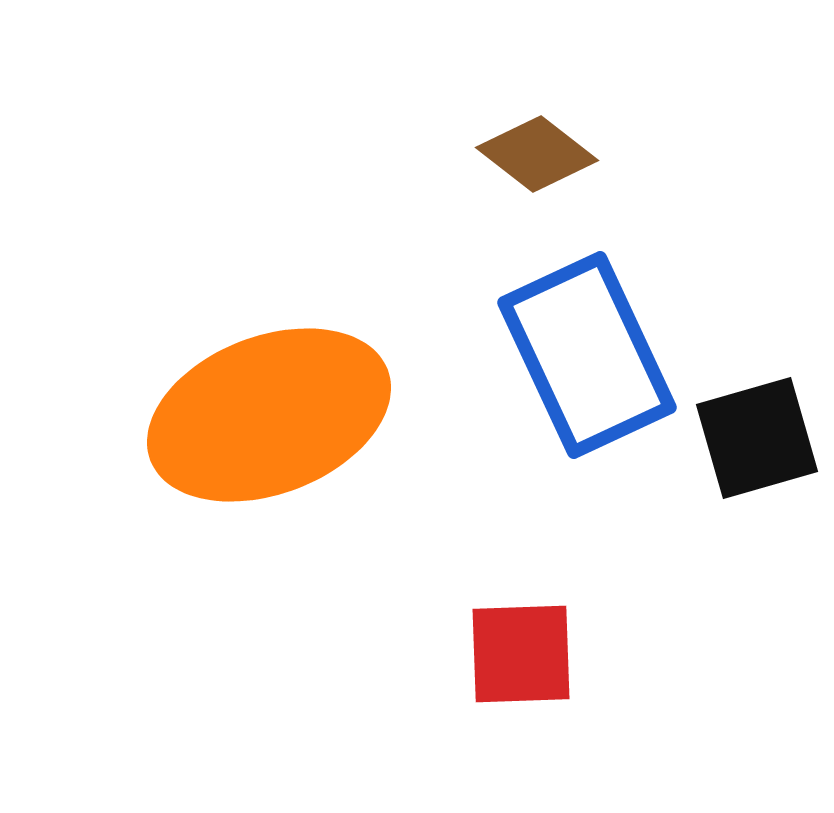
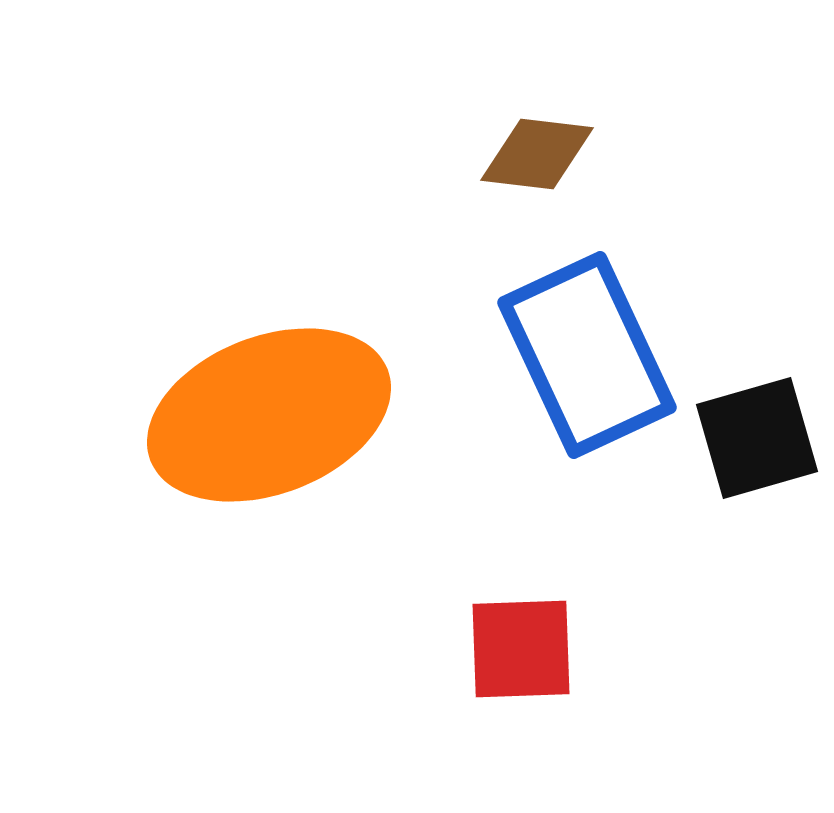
brown diamond: rotated 31 degrees counterclockwise
red square: moved 5 px up
